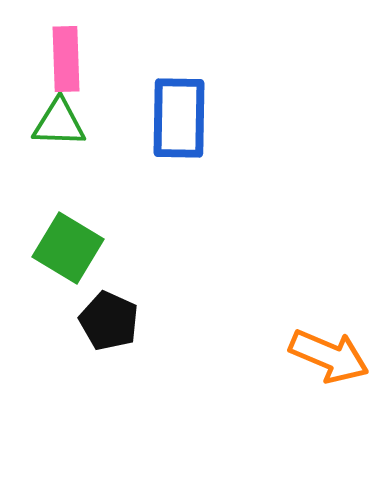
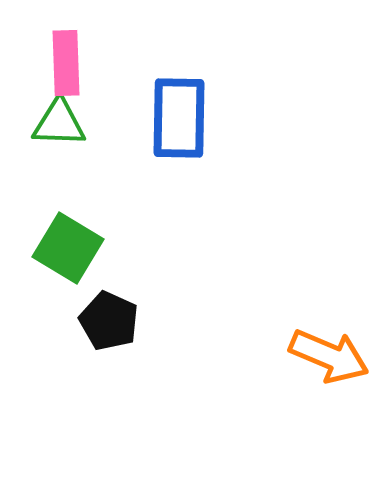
pink rectangle: moved 4 px down
